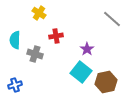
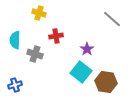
yellow cross: rotated 16 degrees counterclockwise
brown hexagon: rotated 20 degrees clockwise
